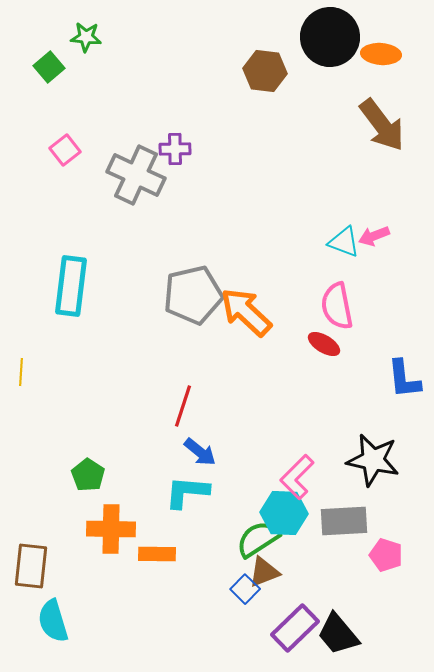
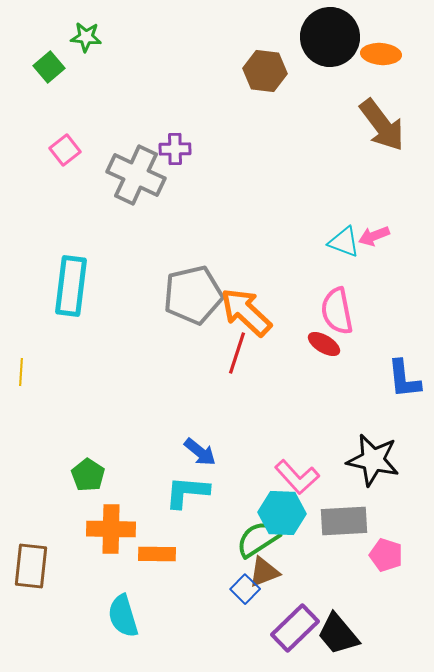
pink semicircle: moved 5 px down
red line: moved 54 px right, 53 px up
pink L-shape: rotated 87 degrees counterclockwise
cyan hexagon: moved 2 px left
cyan semicircle: moved 70 px right, 5 px up
